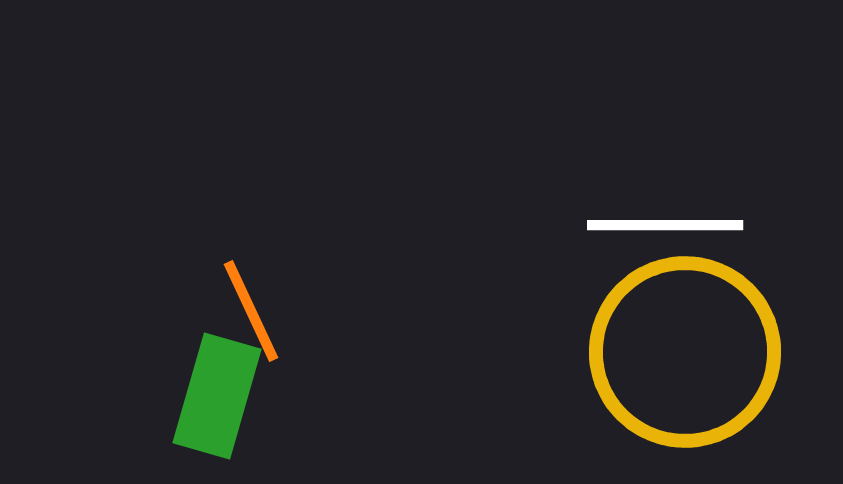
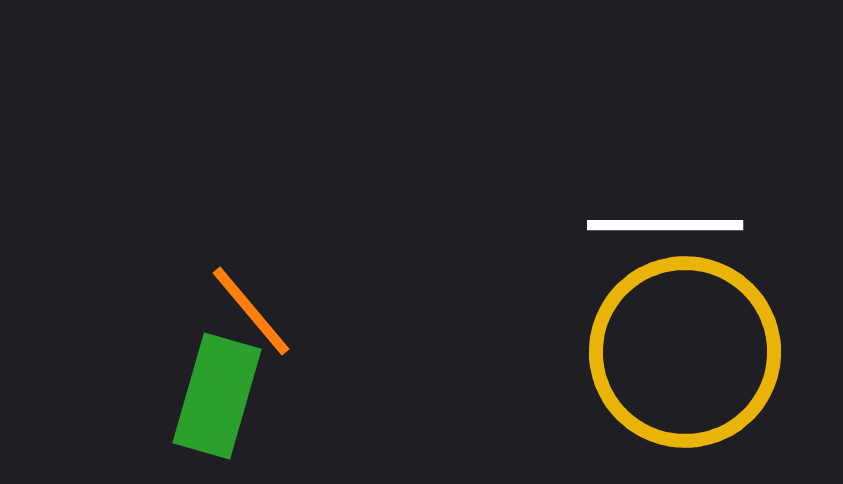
orange line: rotated 15 degrees counterclockwise
